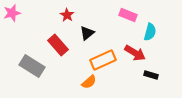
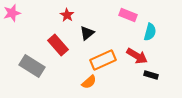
red arrow: moved 2 px right, 3 px down
